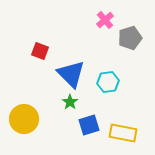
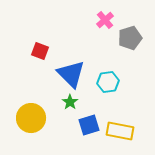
yellow circle: moved 7 px right, 1 px up
yellow rectangle: moved 3 px left, 2 px up
